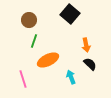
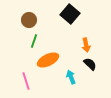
pink line: moved 3 px right, 2 px down
